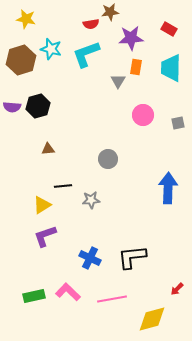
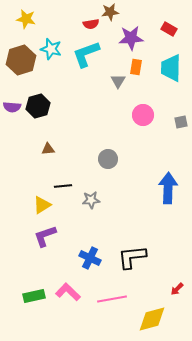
gray square: moved 3 px right, 1 px up
